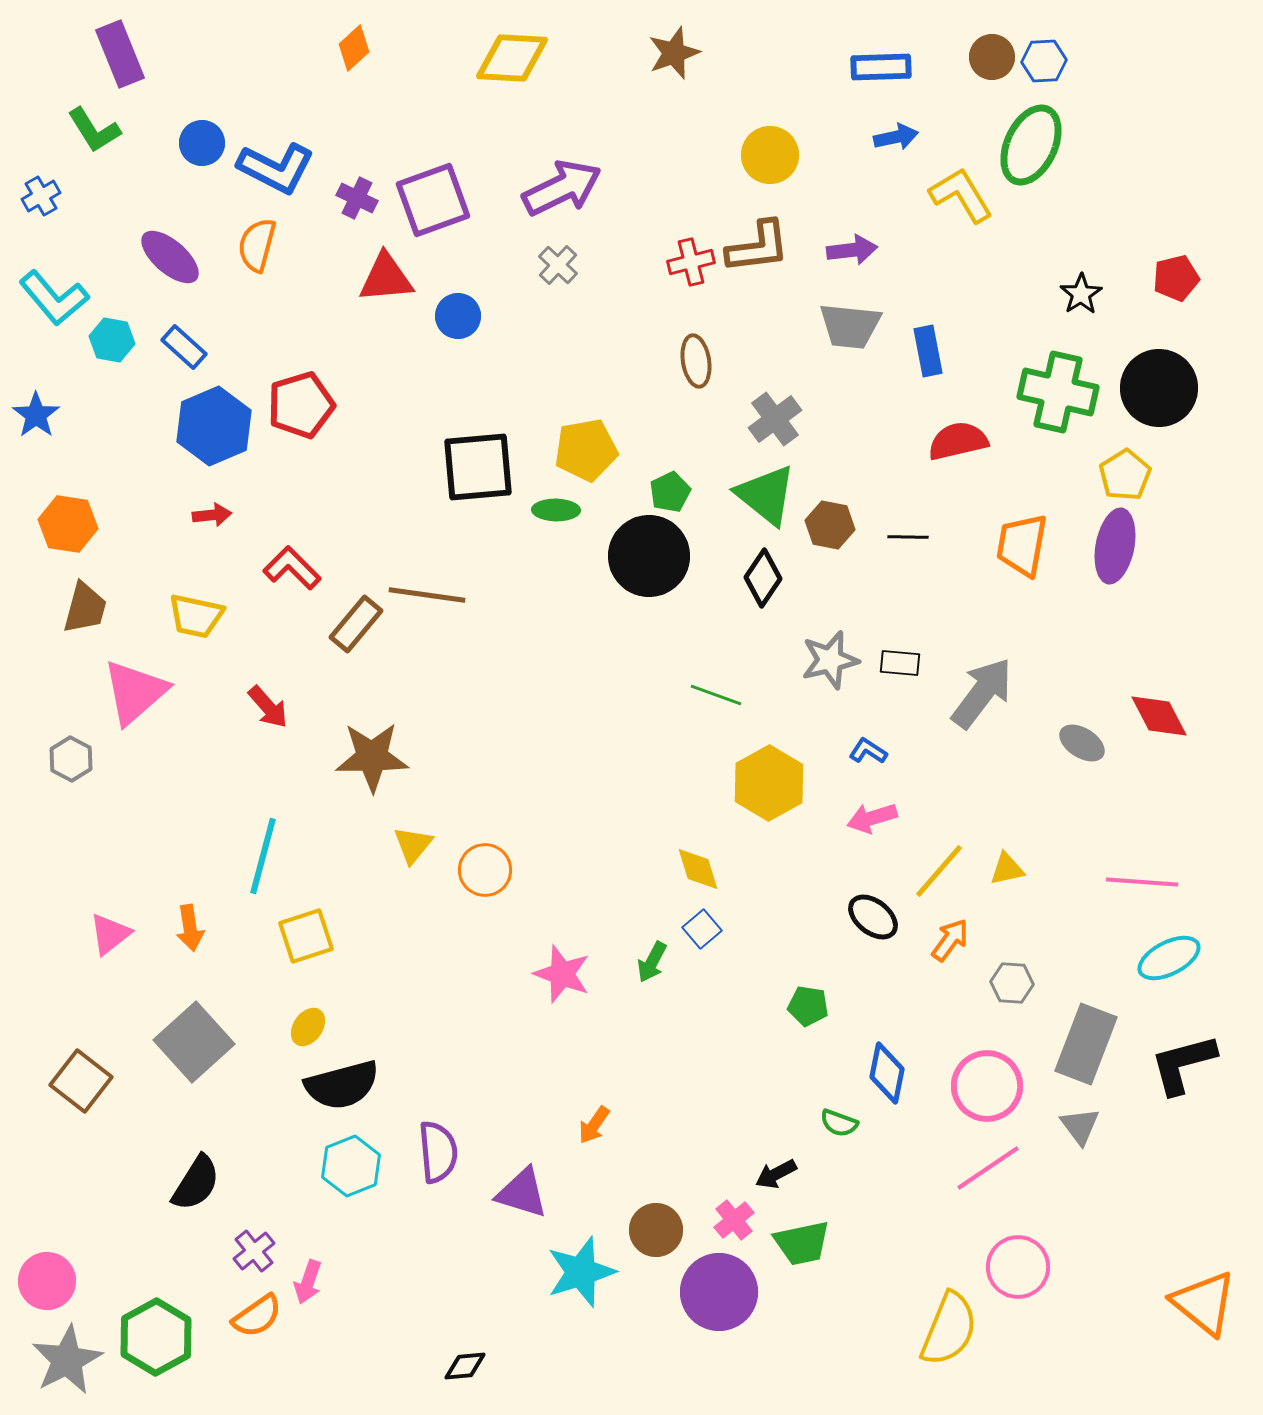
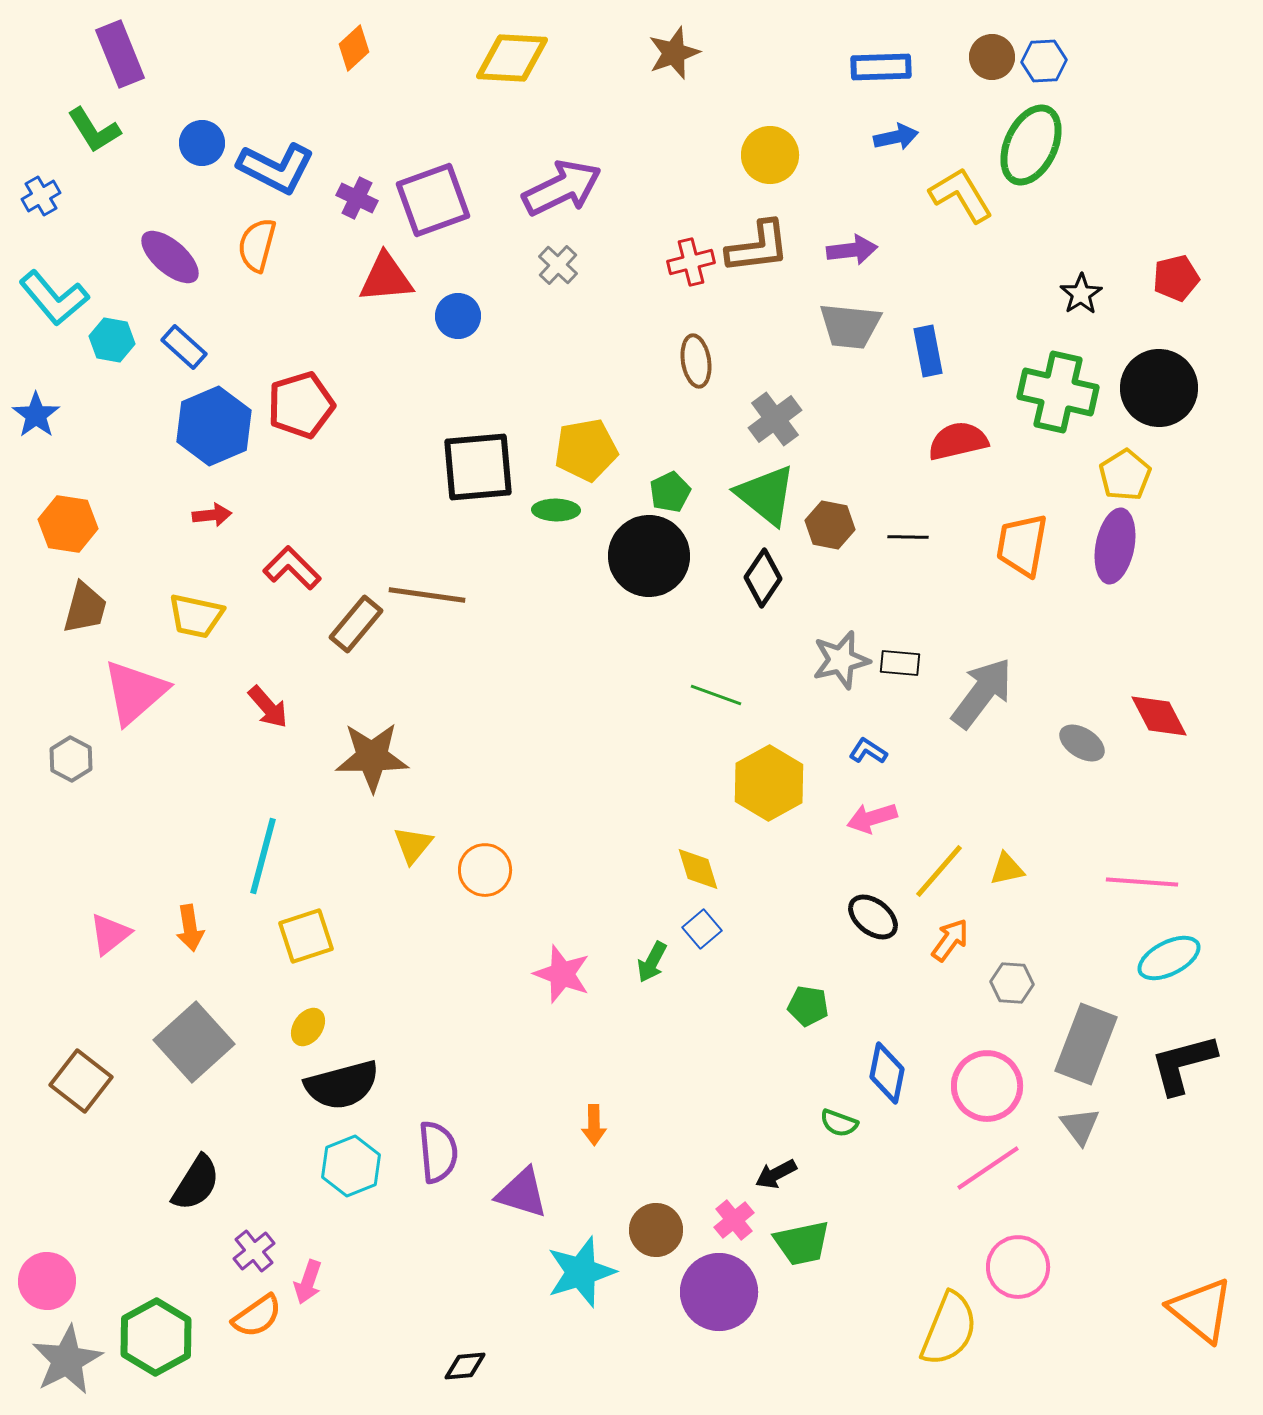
gray star at (830, 660): moved 11 px right
orange arrow at (594, 1125): rotated 36 degrees counterclockwise
orange triangle at (1204, 1303): moved 3 px left, 7 px down
